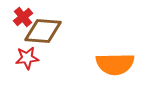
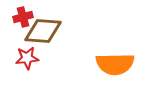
red cross: rotated 24 degrees clockwise
